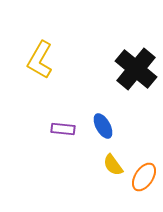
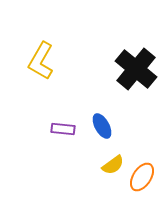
yellow L-shape: moved 1 px right, 1 px down
blue ellipse: moved 1 px left
yellow semicircle: rotated 90 degrees counterclockwise
orange ellipse: moved 2 px left
